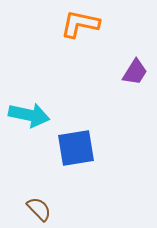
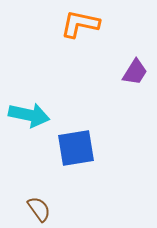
brown semicircle: rotated 8 degrees clockwise
